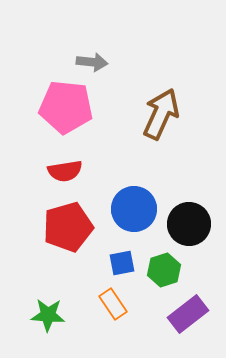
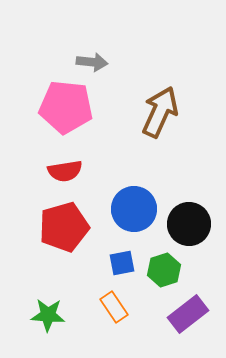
brown arrow: moved 1 px left, 2 px up
red pentagon: moved 4 px left
orange rectangle: moved 1 px right, 3 px down
